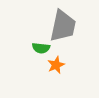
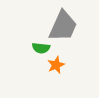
gray trapezoid: rotated 12 degrees clockwise
